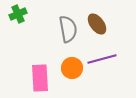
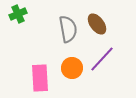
purple line: rotated 32 degrees counterclockwise
